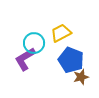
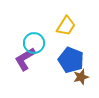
yellow trapezoid: moved 5 px right, 7 px up; rotated 150 degrees clockwise
